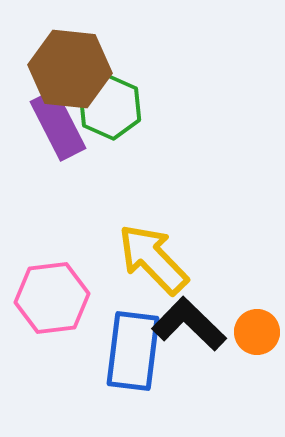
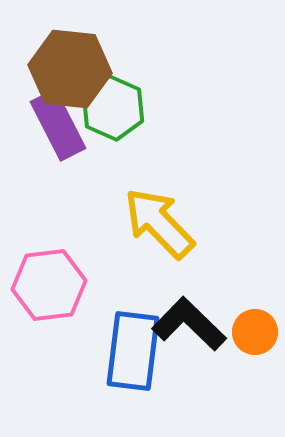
green hexagon: moved 3 px right, 1 px down
yellow arrow: moved 6 px right, 36 px up
pink hexagon: moved 3 px left, 13 px up
orange circle: moved 2 px left
